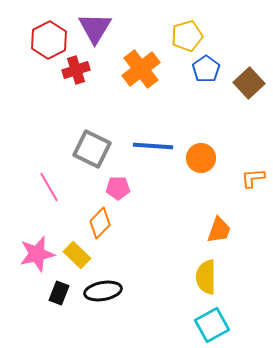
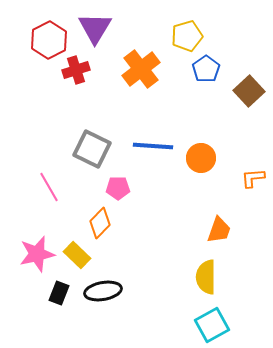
brown square: moved 8 px down
